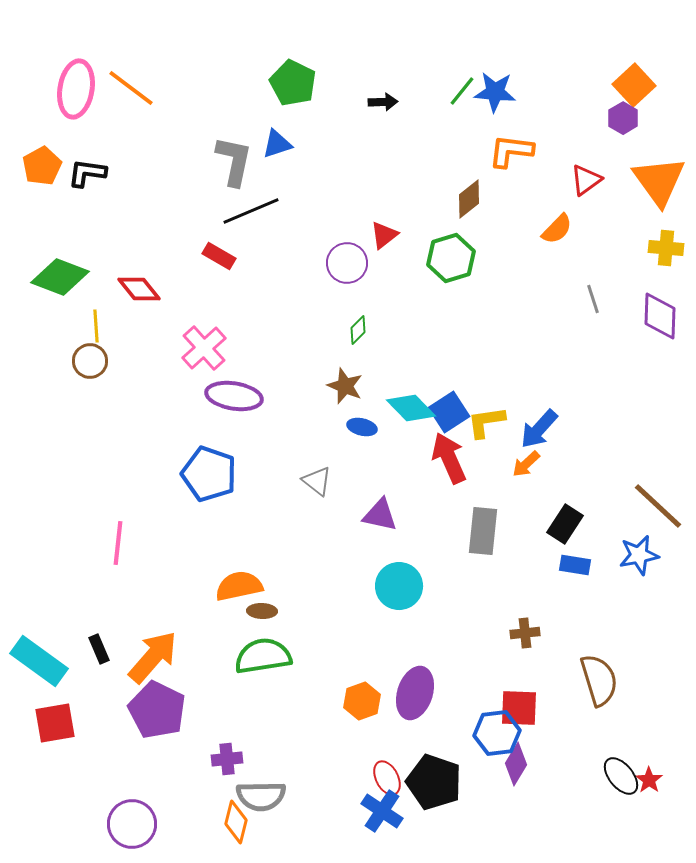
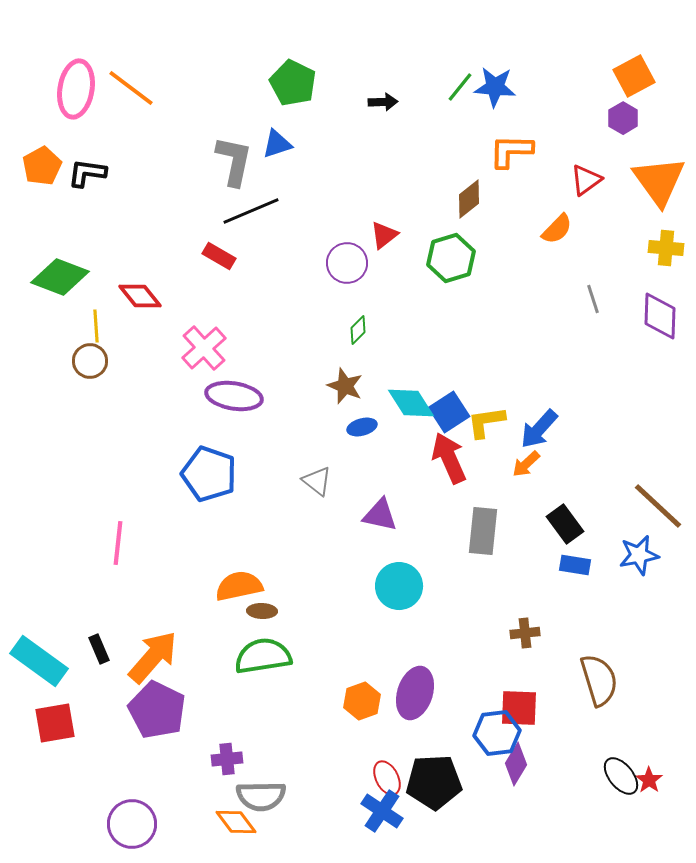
orange square at (634, 85): moved 9 px up; rotated 15 degrees clockwise
green line at (462, 91): moved 2 px left, 4 px up
blue star at (495, 92): moved 5 px up
orange L-shape at (511, 151): rotated 6 degrees counterclockwise
red diamond at (139, 289): moved 1 px right, 7 px down
cyan diamond at (411, 408): moved 5 px up; rotated 12 degrees clockwise
blue ellipse at (362, 427): rotated 28 degrees counterclockwise
black rectangle at (565, 524): rotated 69 degrees counterclockwise
black pentagon at (434, 782): rotated 22 degrees counterclockwise
orange diamond at (236, 822): rotated 51 degrees counterclockwise
